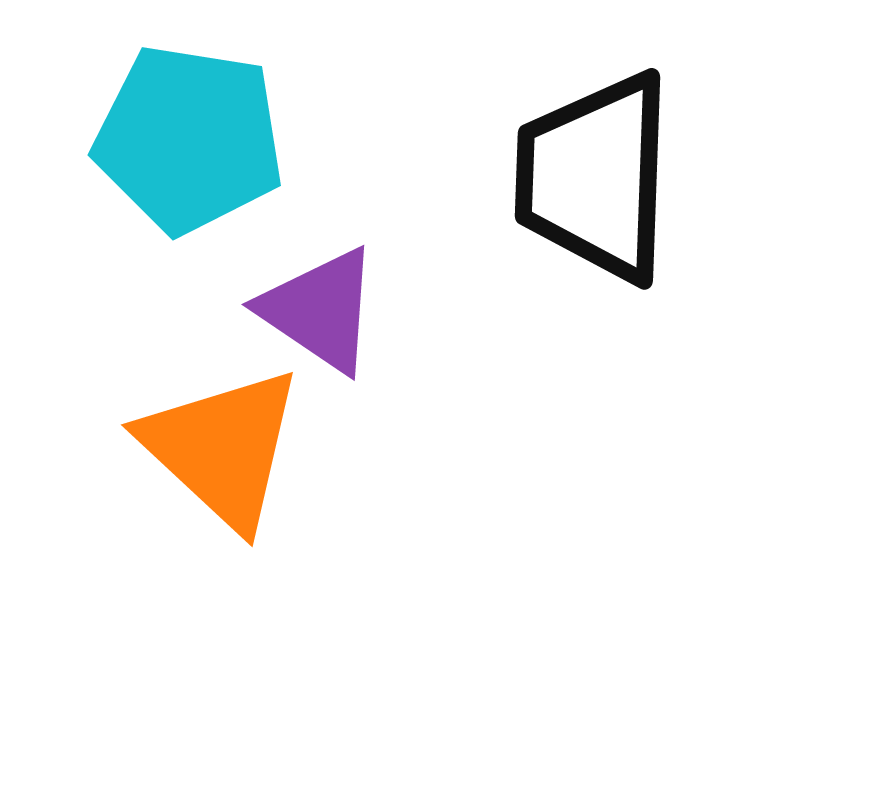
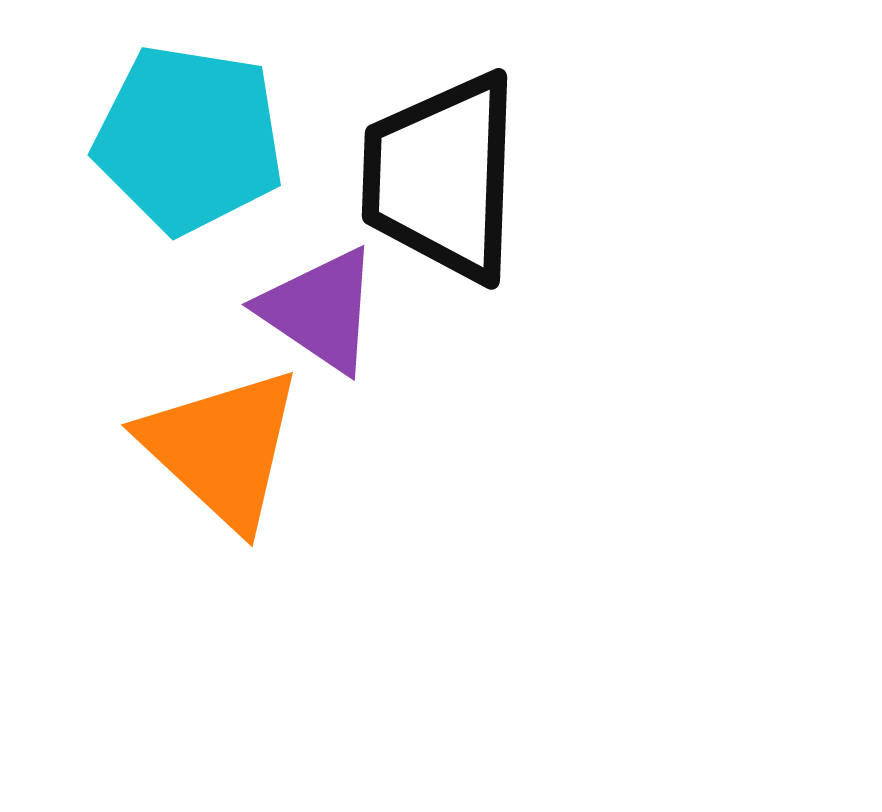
black trapezoid: moved 153 px left
